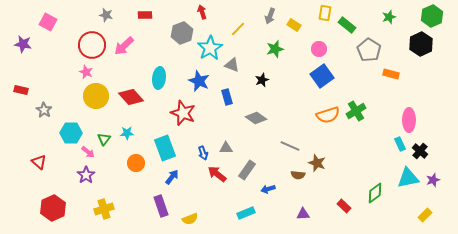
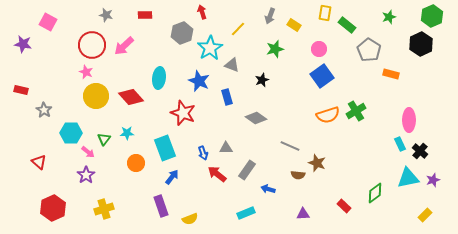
blue arrow at (268, 189): rotated 32 degrees clockwise
